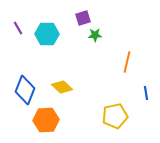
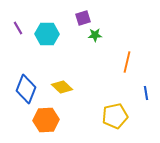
blue diamond: moved 1 px right, 1 px up
